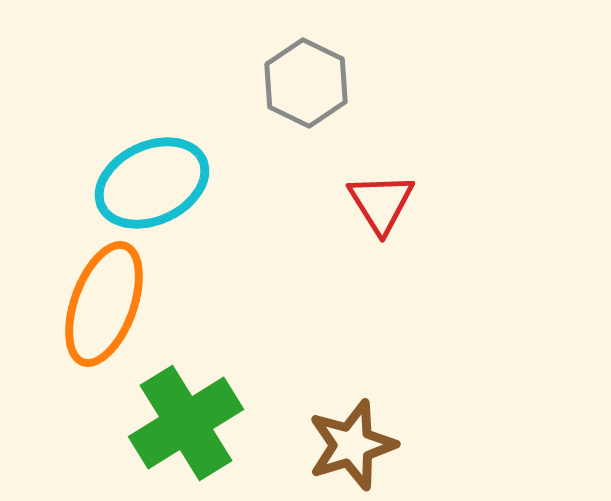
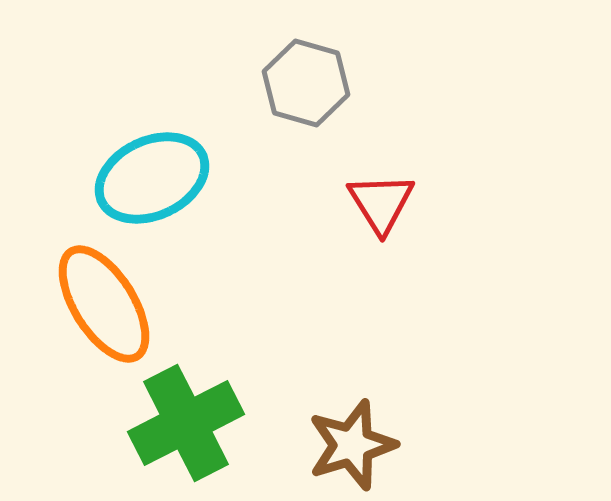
gray hexagon: rotated 10 degrees counterclockwise
cyan ellipse: moved 5 px up
orange ellipse: rotated 52 degrees counterclockwise
green cross: rotated 5 degrees clockwise
